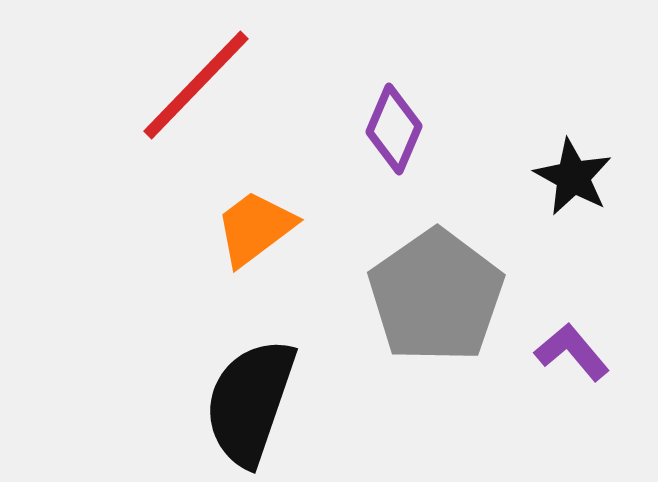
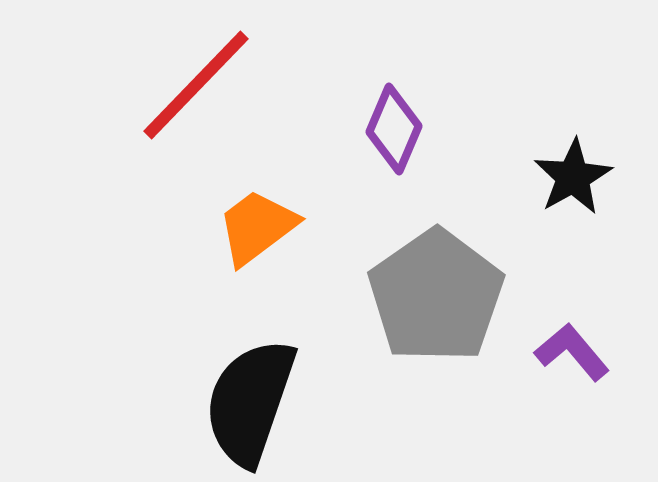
black star: rotated 14 degrees clockwise
orange trapezoid: moved 2 px right, 1 px up
